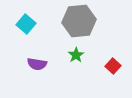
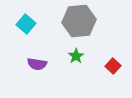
green star: moved 1 px down
